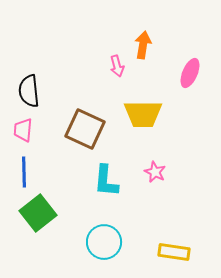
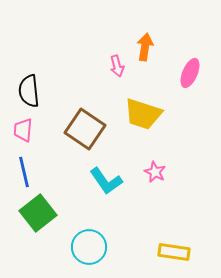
orange arrow: moved 2 px right, 2 px down
yellow trapezoid: rotated 18 degrees clockwise
brown square: rotated 9 degrees clockwise
blue line: rotated 12 degrees counterclockwise
cyan L-shape: rotated 40 degrees counterclockwise
cyan circle: moved 15 px left, 5 px down
